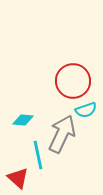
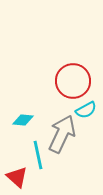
cyan semicircle: rotated 10 degrees counterclockwise
red triangle: moved 1 px left, 1 px up
